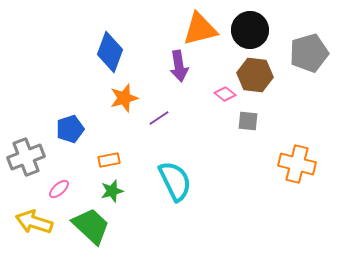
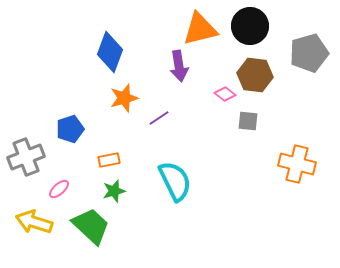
black circle: moved 4 px up
green star: moved 2 px right
